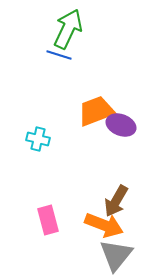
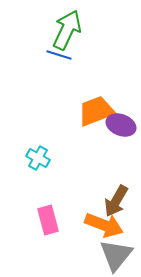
green arrow: moved 1 px left, 1 px down
cyan cross: moved 19 px down; rotated 15 degrees clockwise
